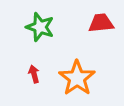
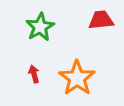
red trapezoid: moved 3 px up
green star: rotated 24 degrees clockwise
